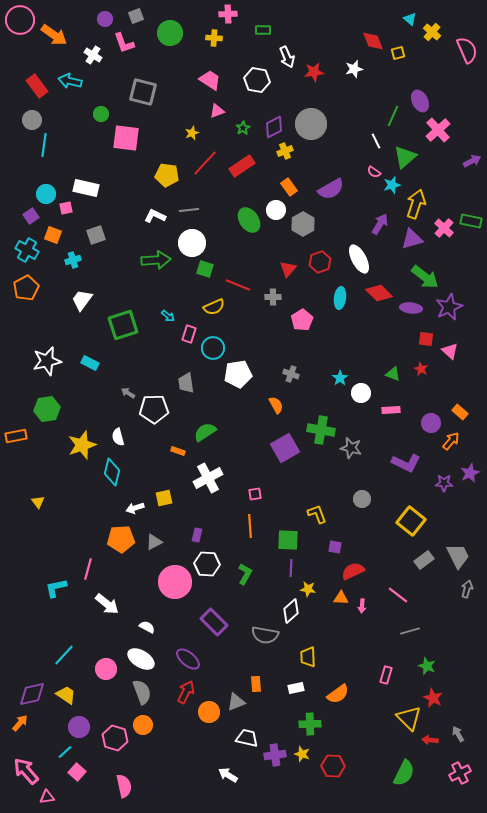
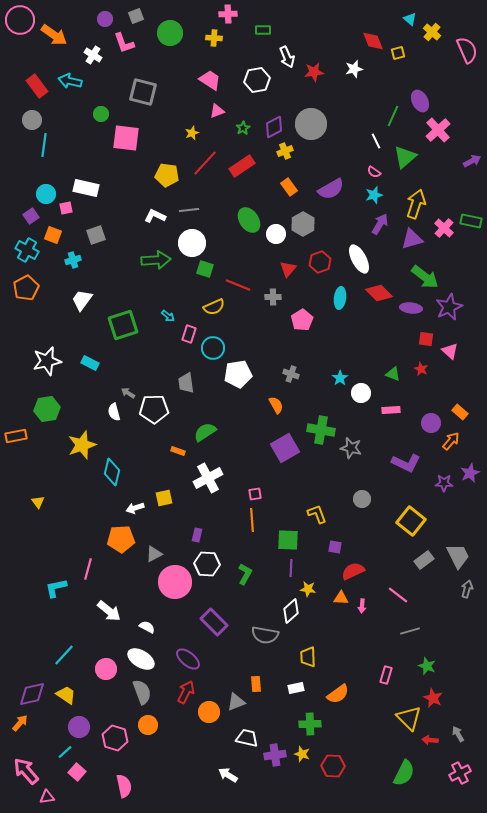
white hexagon at (257, 80): rotated 20 degrees counterclockwise
cyan star at (392, 185): moved 18 px left, 10 px down
white circle at (276, 210): moved 24 px down
white semicircle at (118, 437): moved 4 px left, 25 px up
orange line at (250, 526): moved 2 px right, 6 px up
gray triangle at (154, 542): moved 12 px down
white arrow at (107, 604): moved 2 px right, 7 px down
orange circle at (143, 725): moved 5 px right
